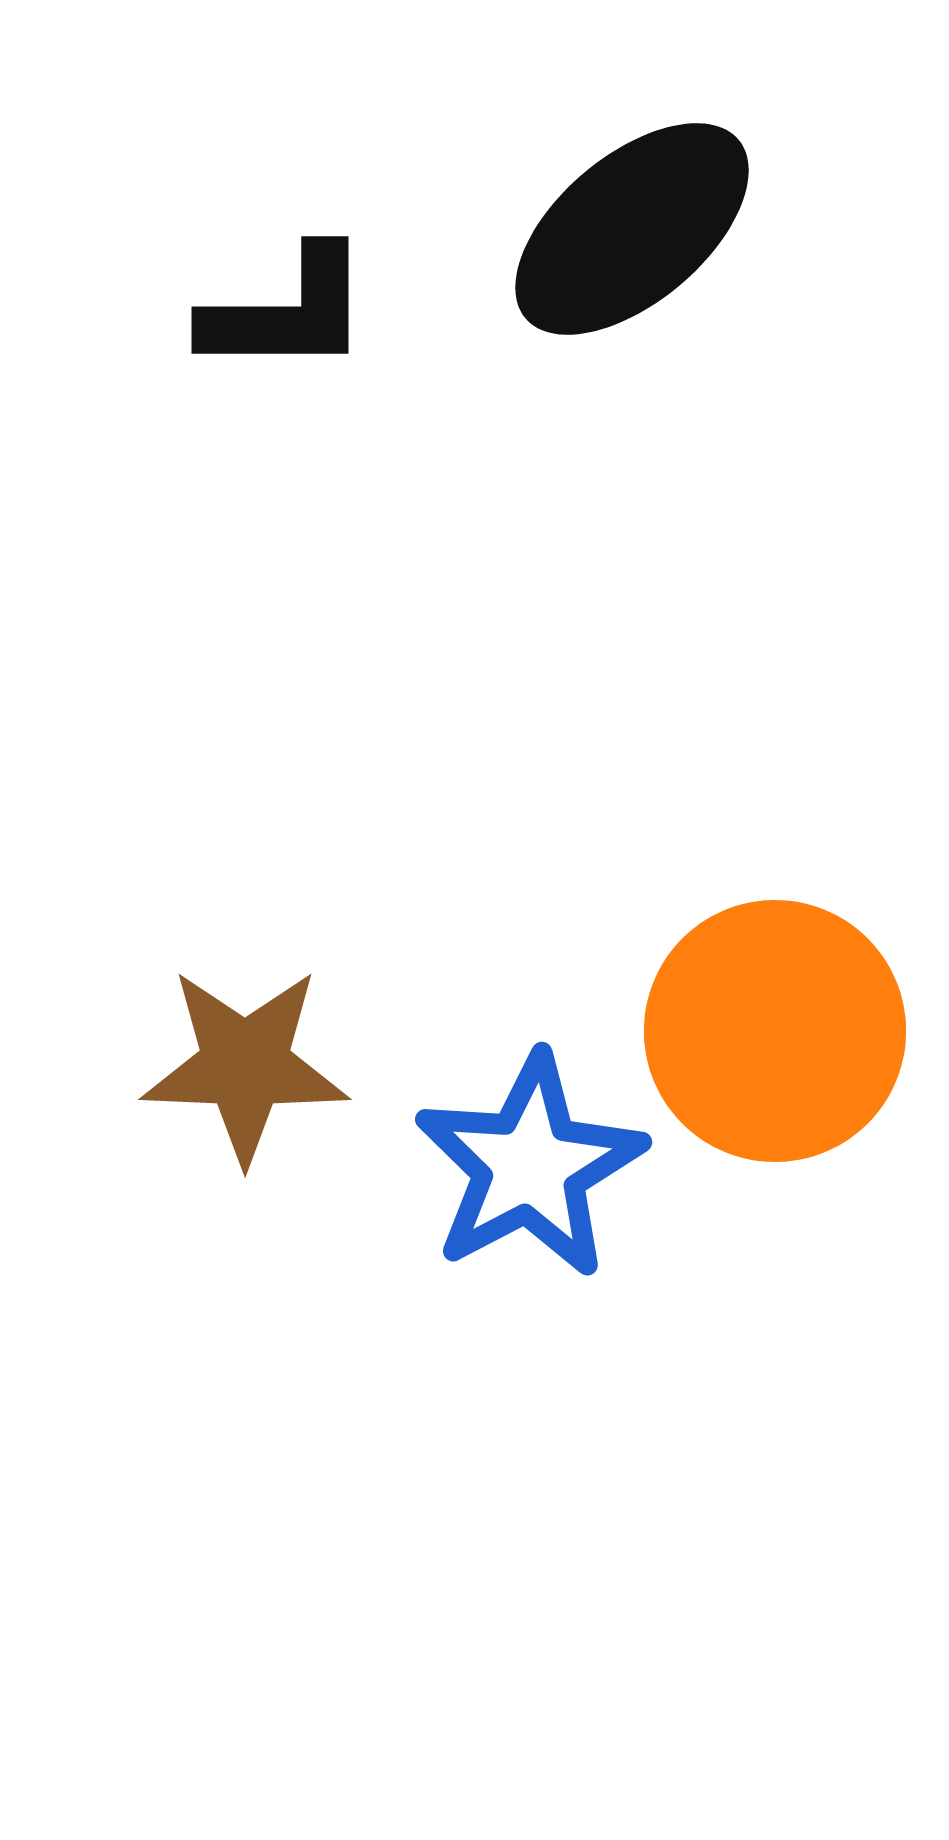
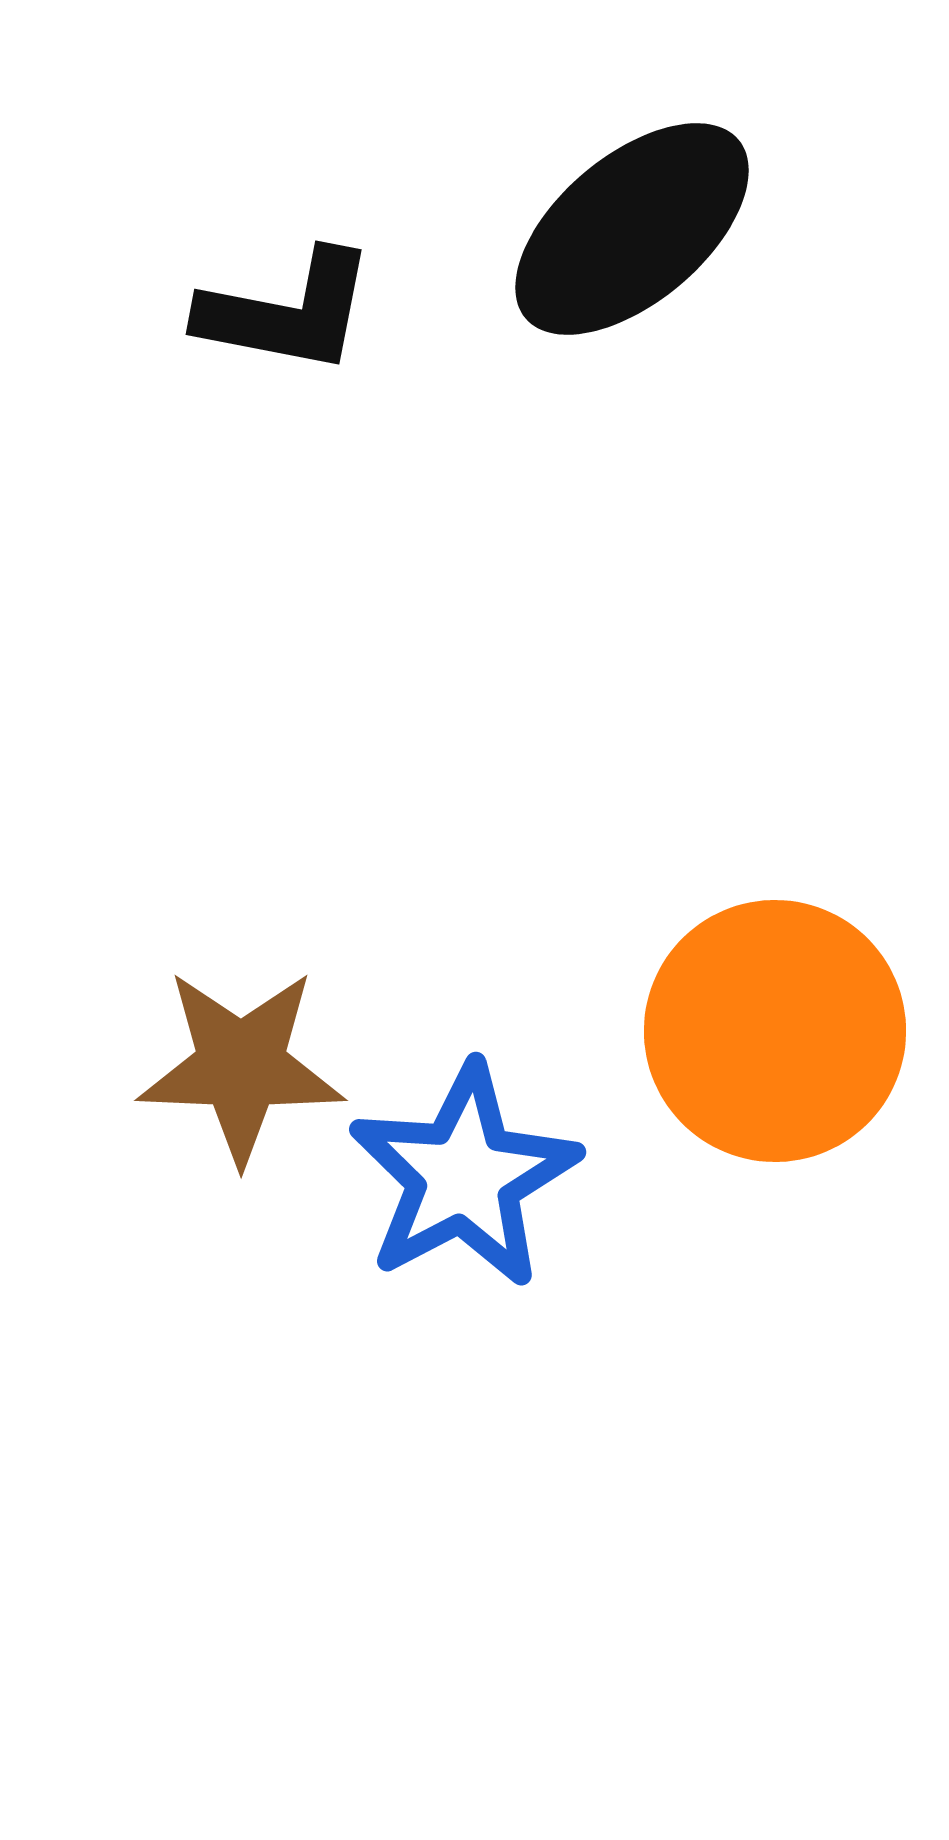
black L-shape: rotated 11 degrees clockwise
brown star: moved 4 px left, 1 px down
blue star: moved 66 px left, 10 px down
